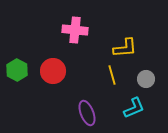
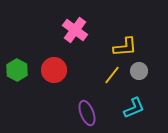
pink cross: rotated 30 degrees clockwise
yellow L-shape: moved 1 px up
red circle: moved 1 px right, 1 px up
yellow line: rotated 54 degrees clockwise
gray circle: moved 7 px left, 8 px up
